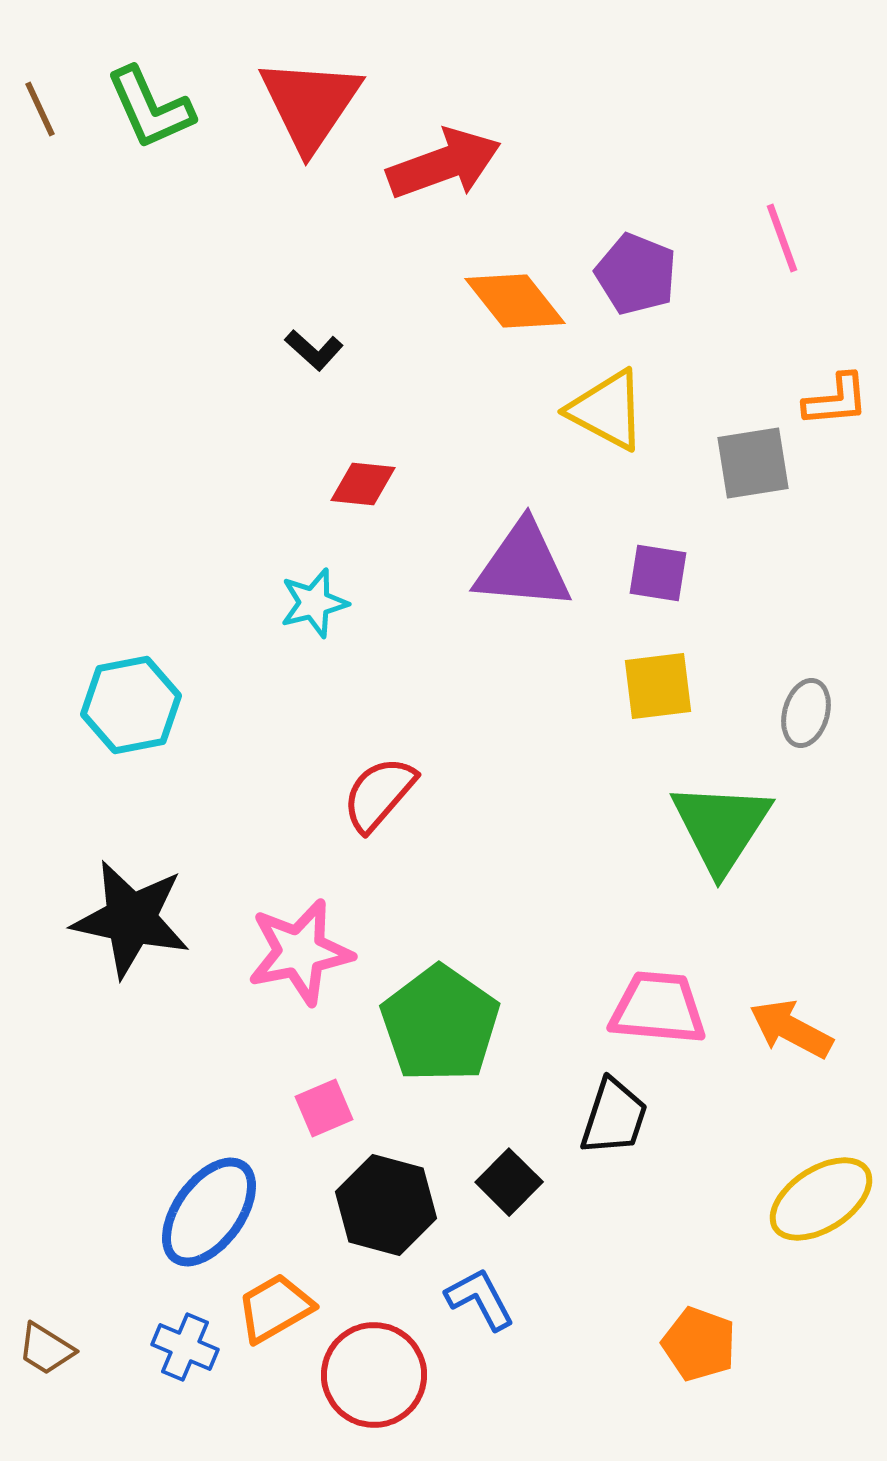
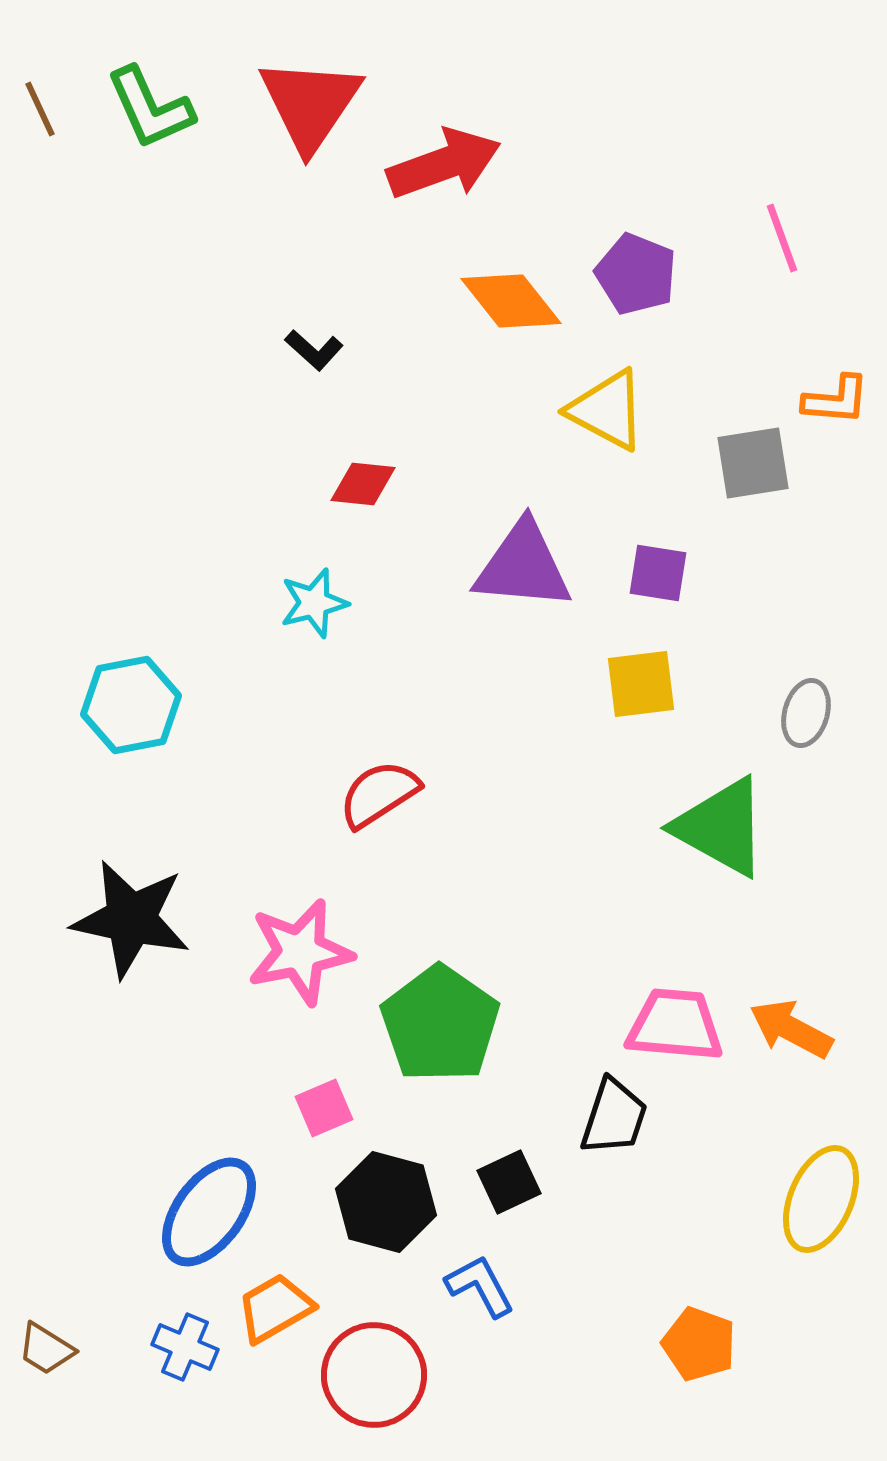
orange diamond: moved 4 px left
orange L-shape: rotated 10 degrees clockwise
yellow square: moved 17 px left, 2 px up
red semicircle: rotated 16 degrees clockwise
green triangle: rotated 34 degrees counterclockwise
pink trapezoid: moved 17 px right, 17 px down
black square: rotated 20 degrees clockwise
yellow ellipse: rotated 34 degrees counterclockwise
black hexagon: moved 3 px up
blue L-shape: moved 13 px up
